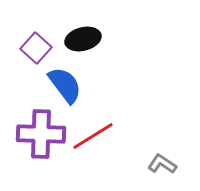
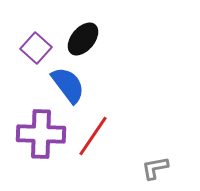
black ellipse: rotated 36 degrees counterclockwise
blue semicircle: moved 3 px right
red line: rotated 24 degrees counterclockwise
gray L-shape: moved 7 px left, 4 px down; rotated 44 degrees counterclockwise
